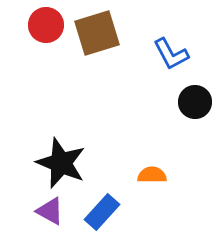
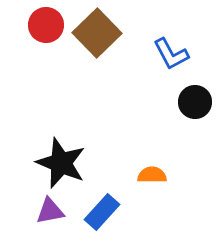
brown square: rotated 27 degrees counterclockwise
purple triangle: rotated 40 degrees counterclockwise
